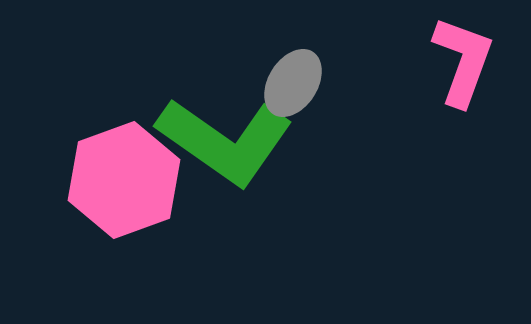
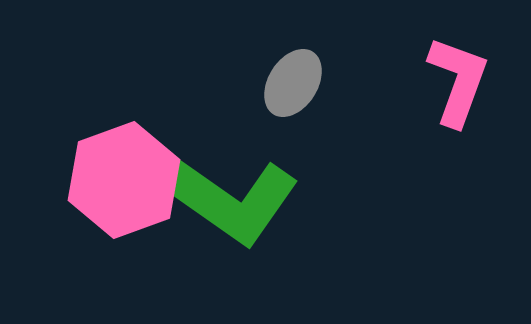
pink L-shape: moved 5 px left, 20 px down
green L-shape: moved 6 px right, 59 px down
